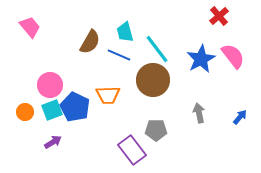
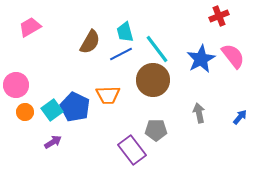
red cross: rotated 18 degrees clockwise
pink trapezoid: rotated 80 degrees counterclockwise
blue line: moved 2 px right, 1 px up; rotated 50 degrees counterclockwise
pink circle: moved 34 px left
cyan square: rotated 15 degrees counterclockwise
